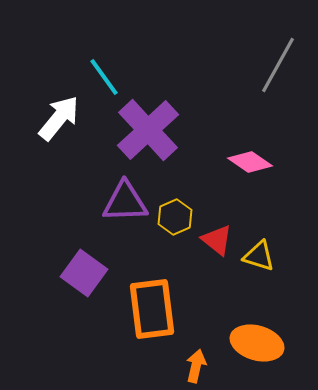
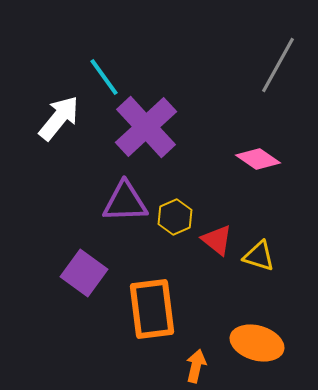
purple cross: moved 2 px left, 3 px up
pink diamond: moved 8 px right, 3 px up
